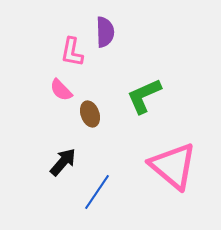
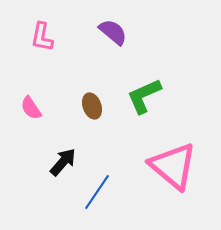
purple semicircle: moved 8 px right; rotated 48 degrees counterclockwise
pink L-shape: moved 30 px left, 15 px up
pink semicircle: moved 30 px left, 18 px down; rotated 10 degrees clockwise
brown ellipse: moved 2 px right, 8 px up
